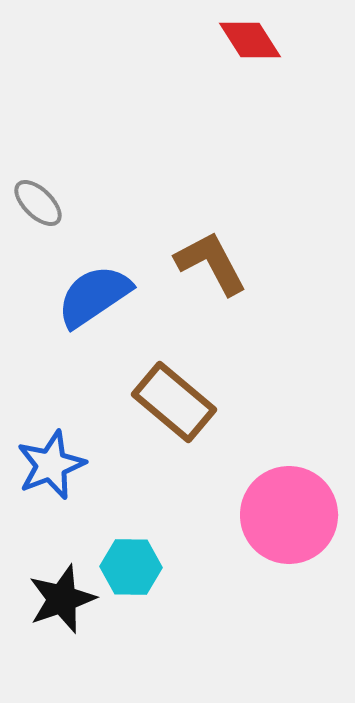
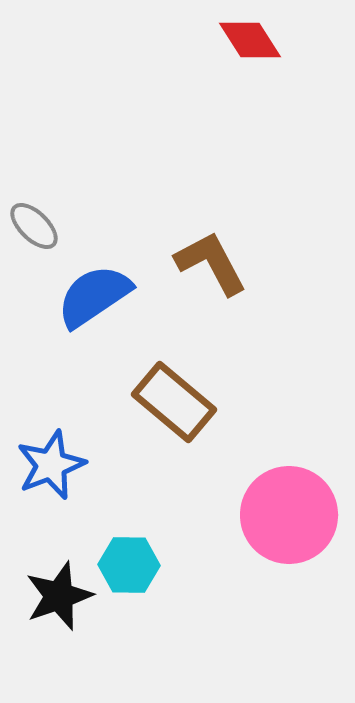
gray ellipse: moved 4 px left, 23 px down
cyan hexagon: moved 2 px left, 2 px up
black star: moved 3 px left, 3 px up
